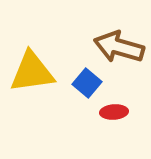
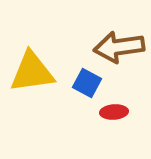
brown arrow: rotated 24 degrees counterclockwise
blue square: rotated 12 degrees counterclockwise
